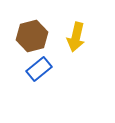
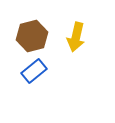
blue rectangle: moved 5 px left, 2 px down
